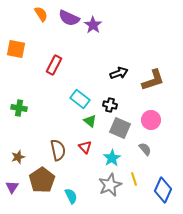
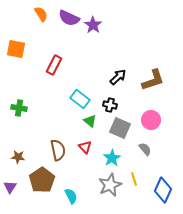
black arrow: moved 1 px left, 4 px down; rotated 24 degrees counterclockwise
brown star: rotated 24 degrees clockwise
purple triangle: moved 2 px left
